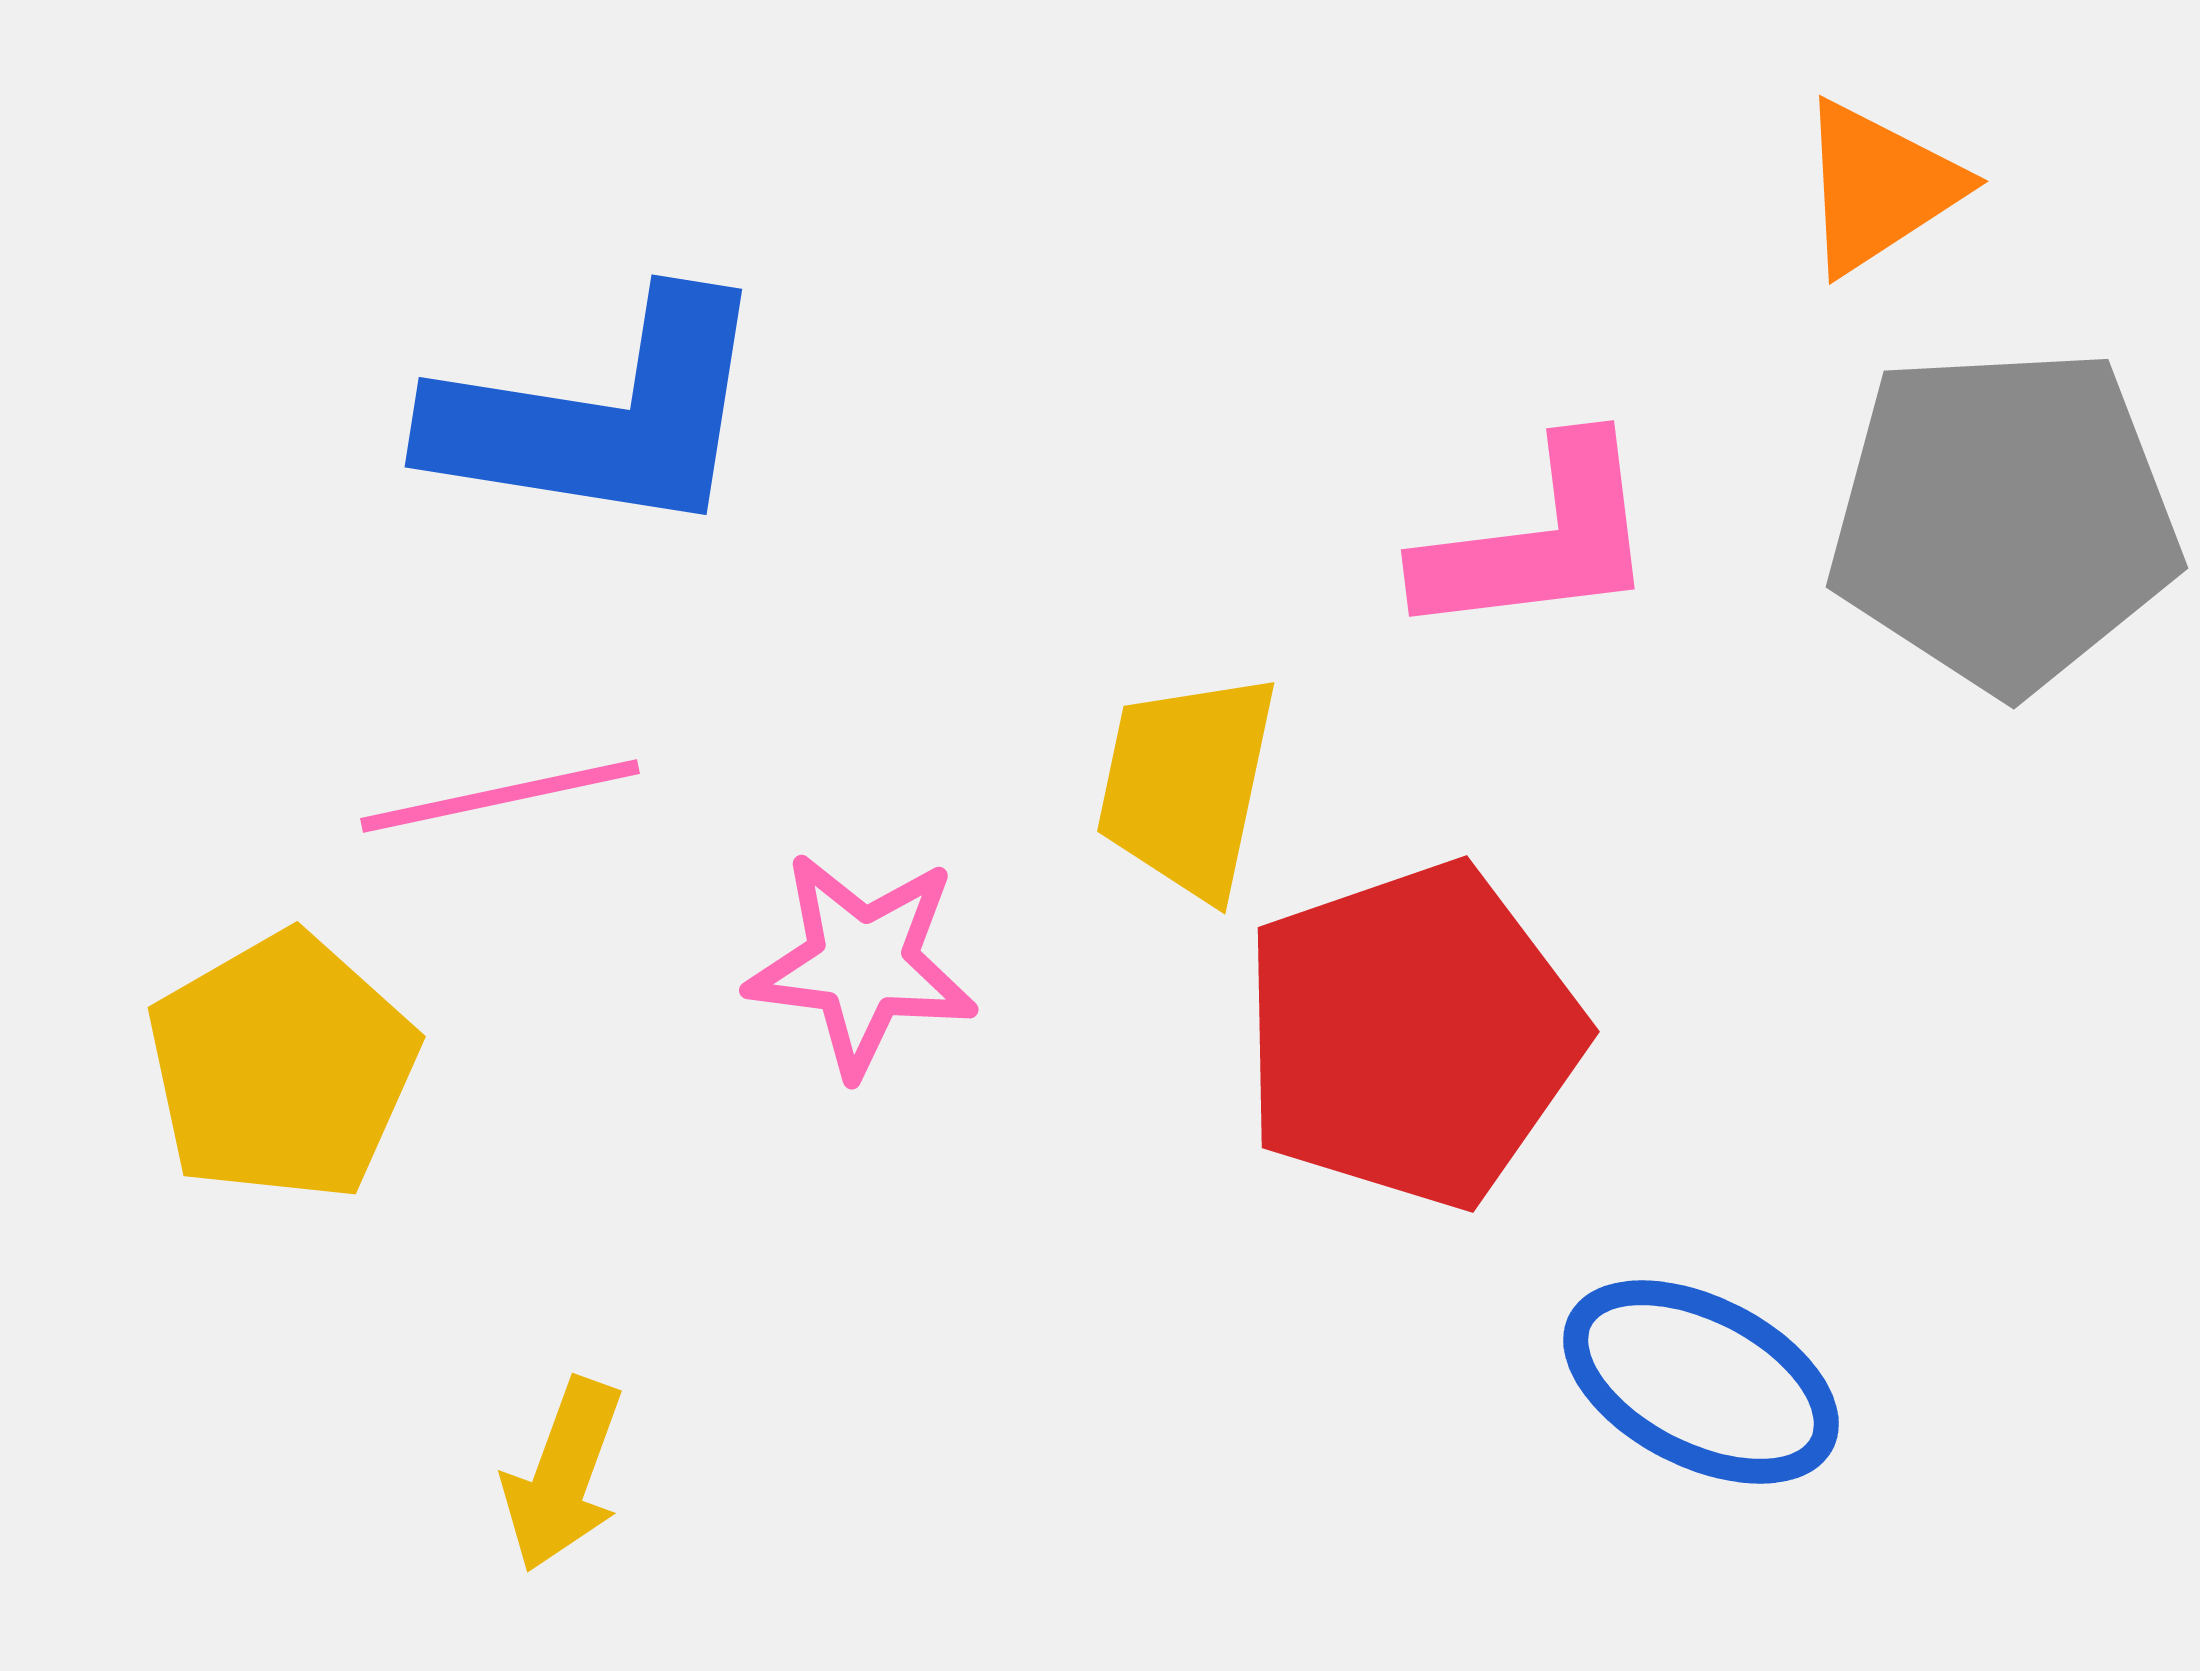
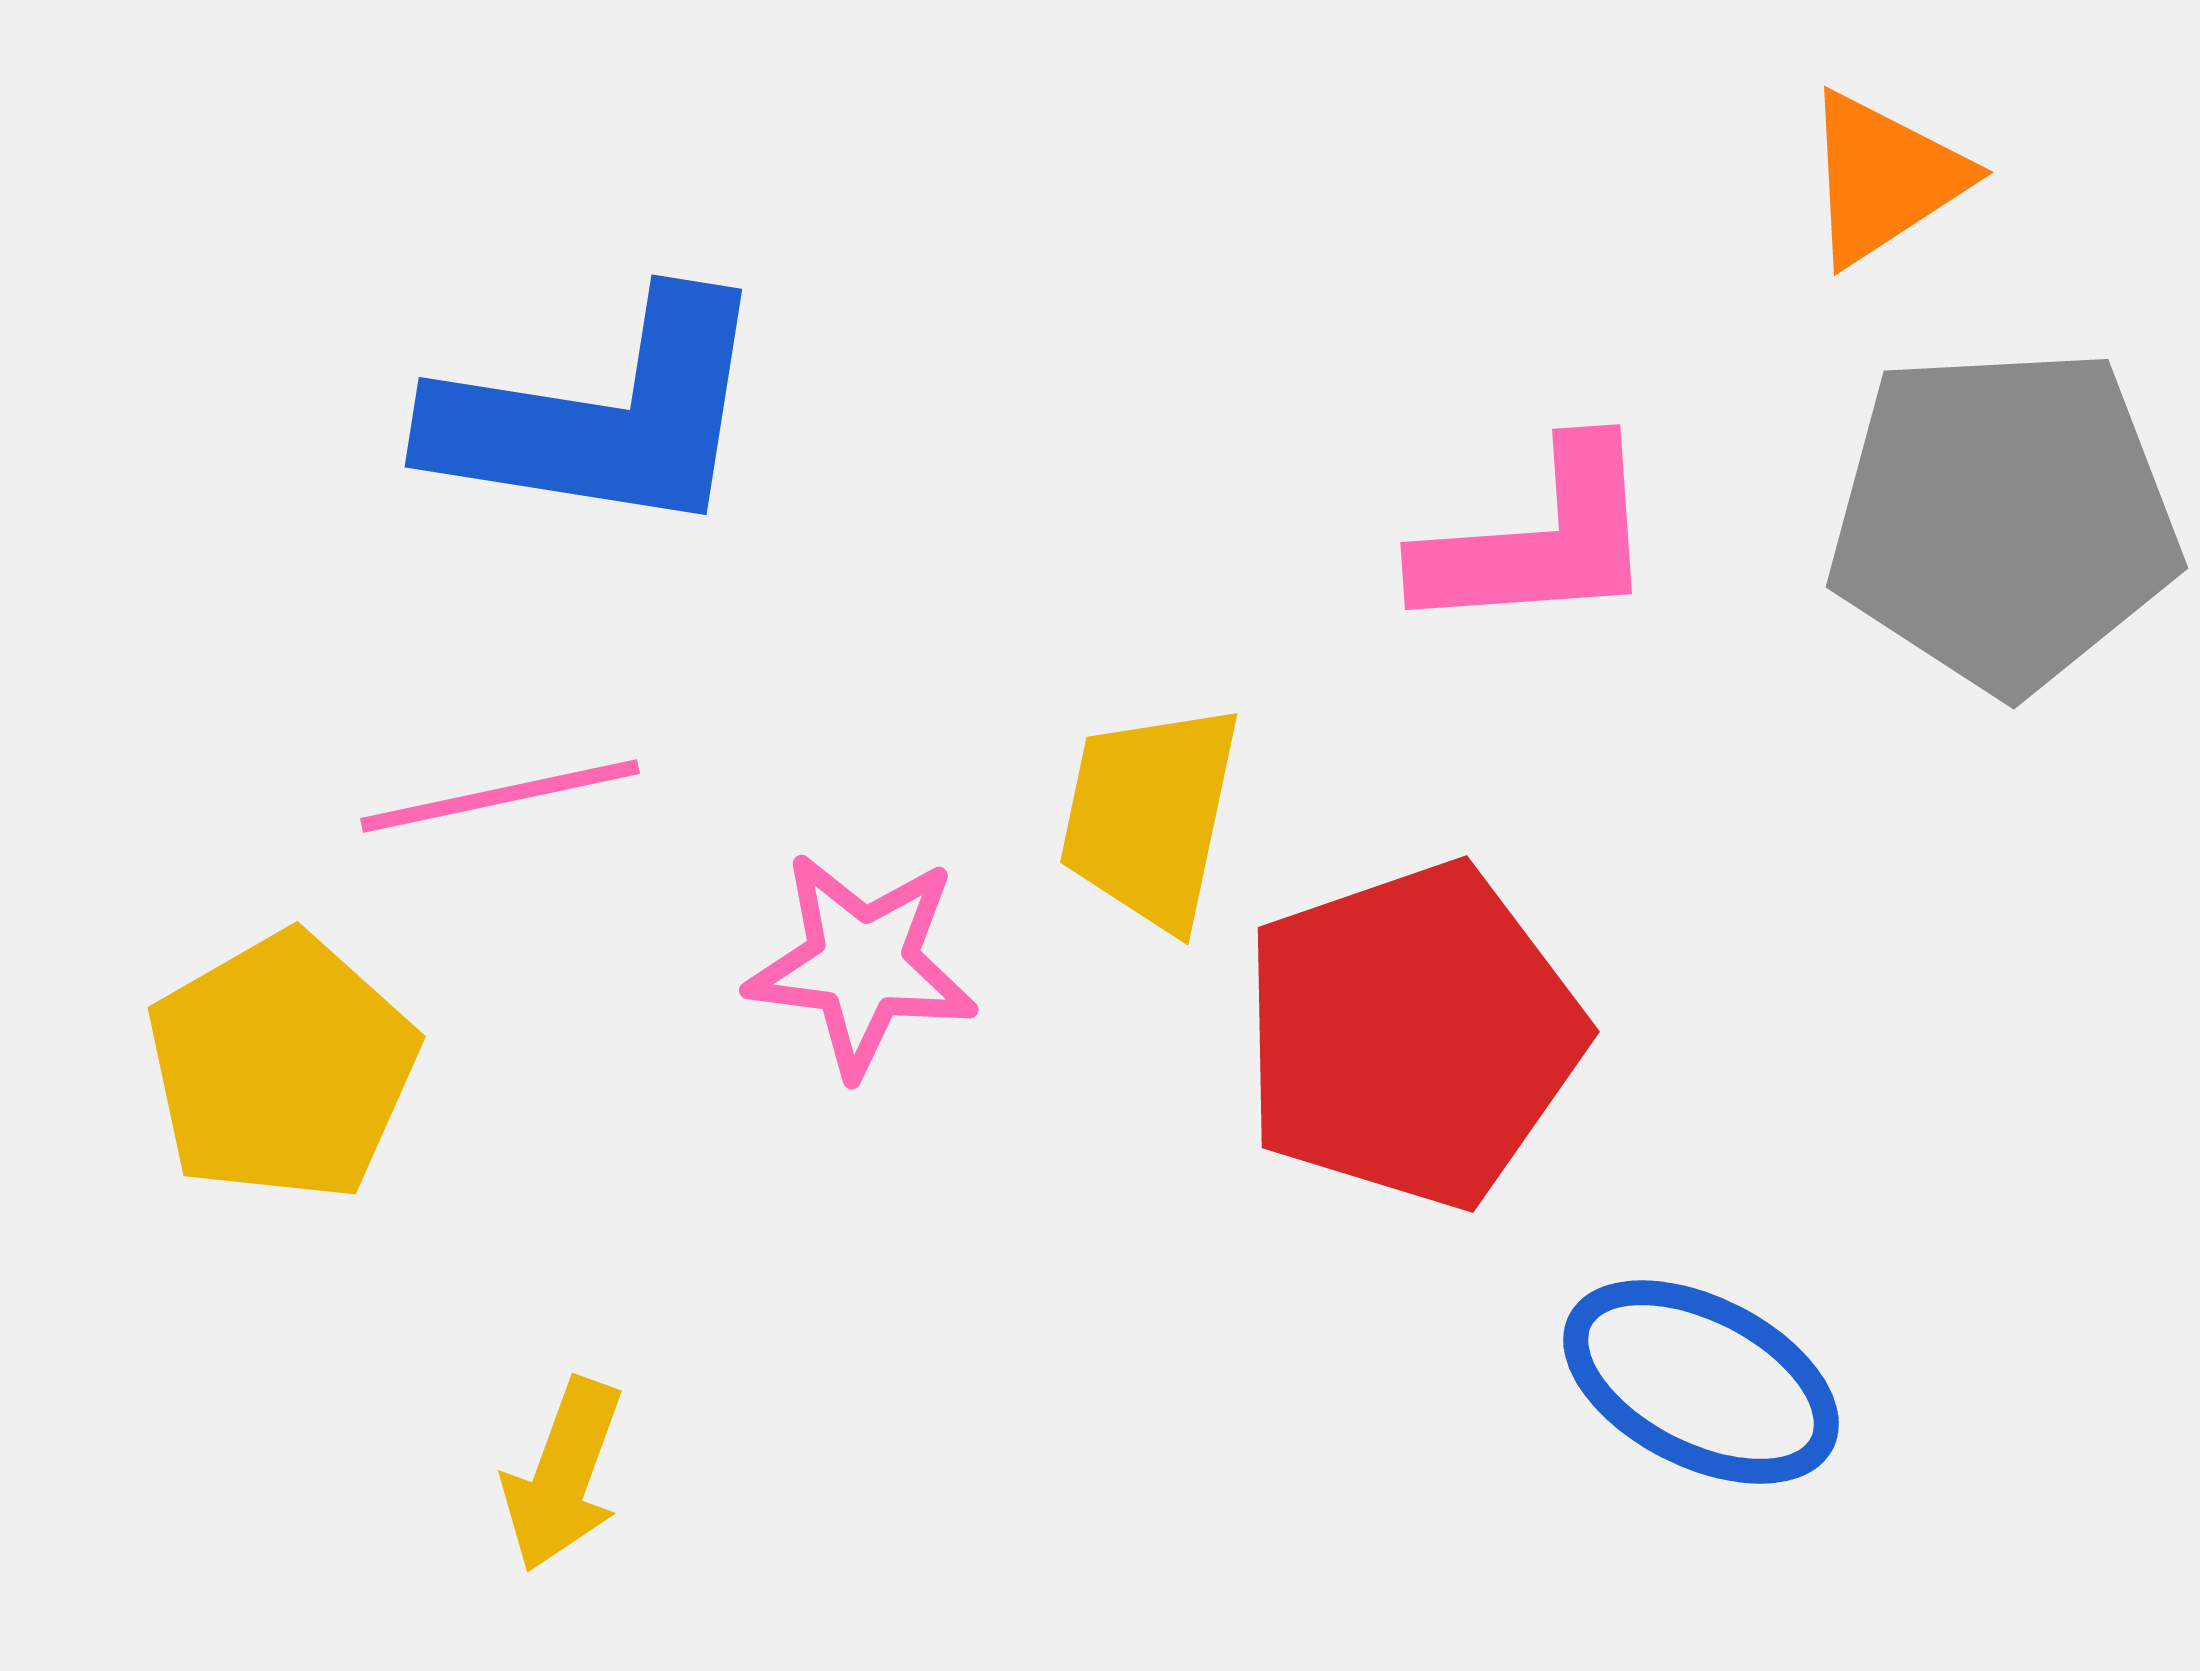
orange triangle: moved 5 px right, 9 px up
pink L-shape: rotated 3 degrees clockwise
yellow trapezoid: moved 37 px left, 31 px down
